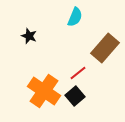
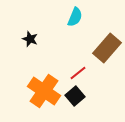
black star: moved 1 px right, 3 px down
brown rectangle: moved 2 px right
